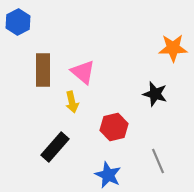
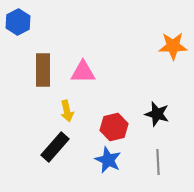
orange star: moved 2 px up
pink triangle: rotated 40 degrees counterclockwise
black star: moved 2 px right, 20 px down
yellow arrow: moved 5 px left, 9 px down
gray line: moved 1 px down; rotated 20 degrees clockwise
blue star: moved 15 px up
